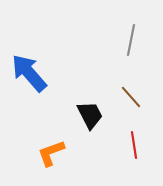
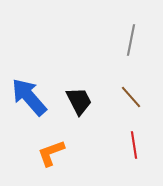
blue arrow: moved 24 px down
black trapezoid: moved 11 px left, 14 px up
